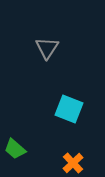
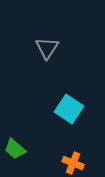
cyan square: rotated 12 degrees clockwise
orange cross: rotated 25 degrees counterclockwise
